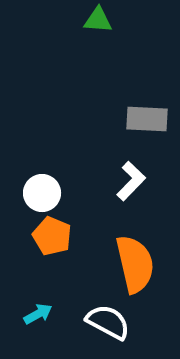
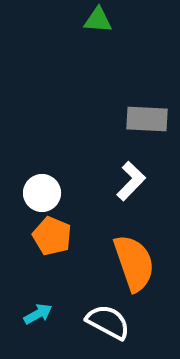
orange semicircle: moved 1 px left, 1 px up; rotated 6 degrees counterclockwise
